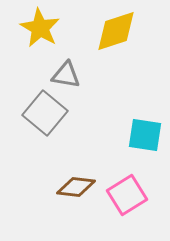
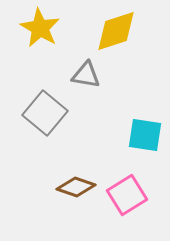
gray triangle: moved 20 px right
brown diamond: rotated 12 degrees clockwise
